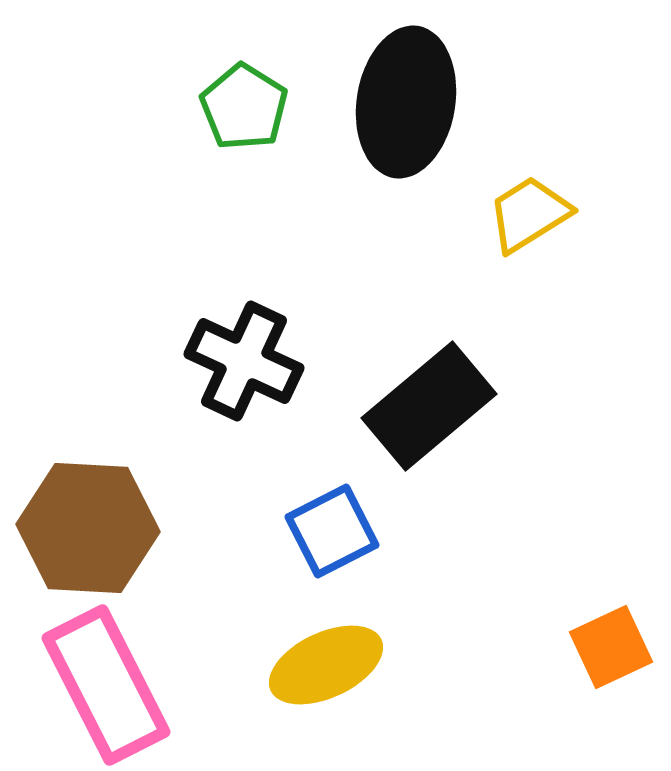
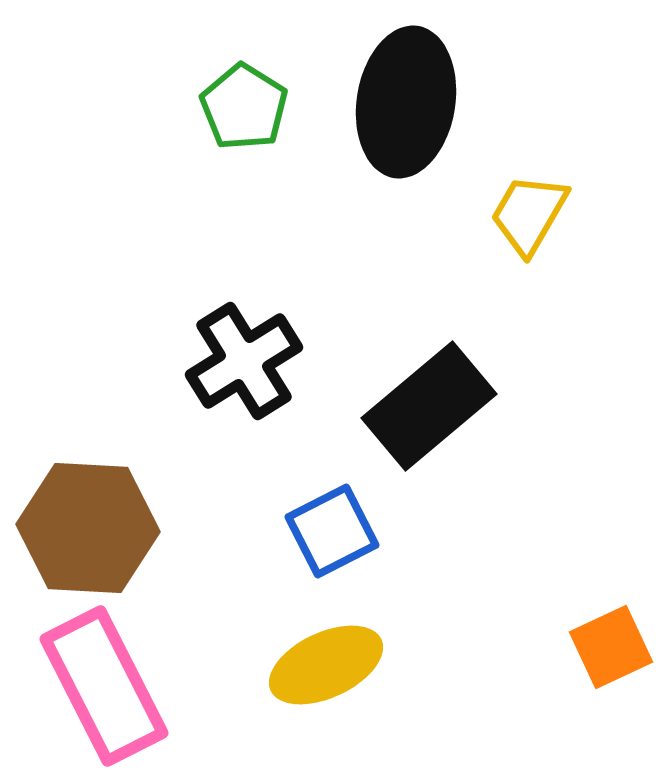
yellow trapezoid: rotated 28 degrees counterclockwise
black cross: rotated 33 degrees clockwise
pink rectangle: moved 2 px left, 1 px down
